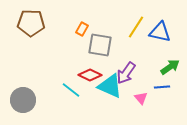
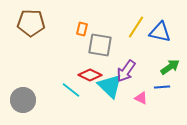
orange rectangle: rotated 16 degrees counterclockwise
purple arrow: moved 2 px up
cyan triangle: rotated 20 degrees clockwise
pink triangle: rotated 24 degrees counterclockwise
